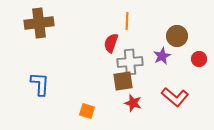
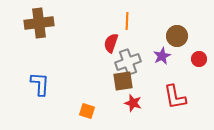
gray cross: moved 2 px left; rotated 15 degrees counterclockwise
red L-shape: rotated 40 degrees clockwise
